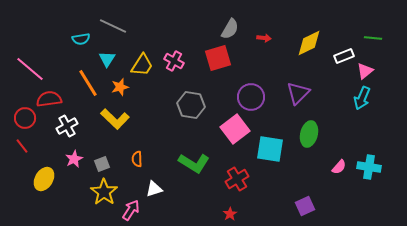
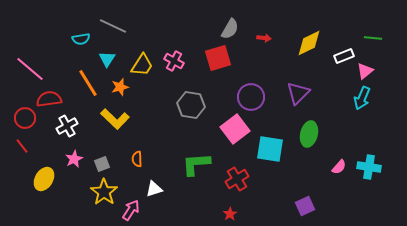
green L-shape: moved 2 px right, 1 px down; rotated 144 degrees clockwise
